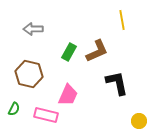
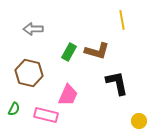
brown L-shape: rotated 40 degrees clockwise
brown hexagon: moved 1 px up
